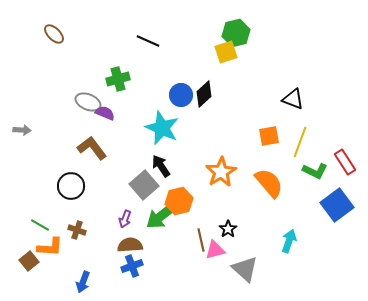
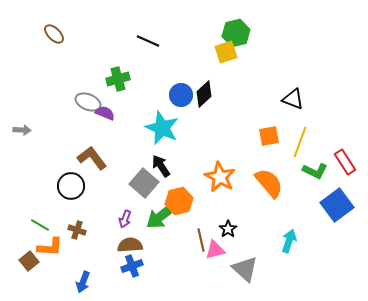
brown L-shape: moved 10 px down
orange star: moved 1 px left, 5 px down; rotated 12 degrees counterclockwise
gray square: moved 2 px up; rotated 8 degrees counterclockwise
